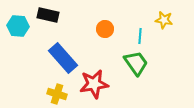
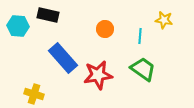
green trapezoid: moved 7 px right, 6 px down; rotated 20 degrees counterclockwise
red star: moved 4 px right, 9 px up
yellow cross: moved 23 px left
